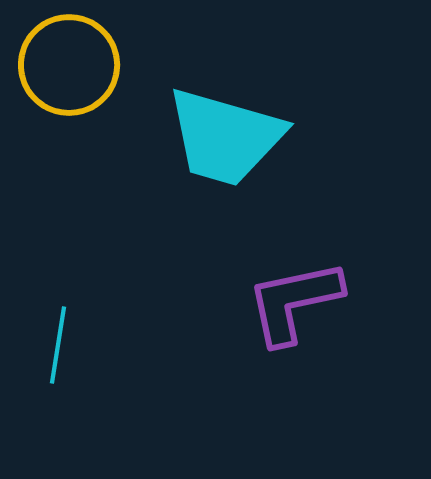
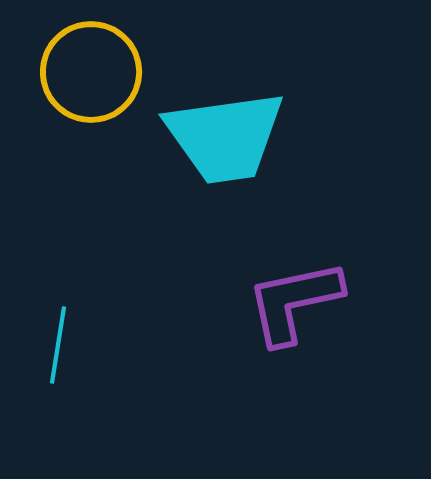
yellow circle: moved 22 px right, 7 px down
cyan trapezoid: rotated 24 degrees counterclockwise
